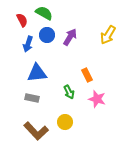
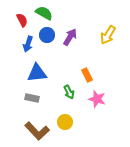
brown L-shape: moved 1 px right
